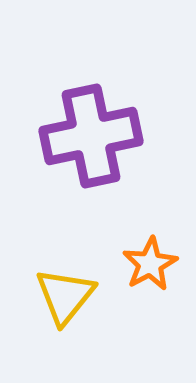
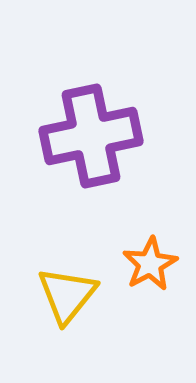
yellow triangle: moved 2 px right, 1 px up
